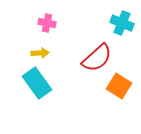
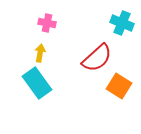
yellow arrow: rotated 78 degrees counterclockwise
